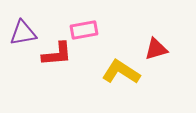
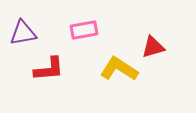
red triangle: moved 3 px left, 2 px up
red L-shape: moved 8 px left, 15 px down
yellow L-shape: moved 2 px left, 3 px up
